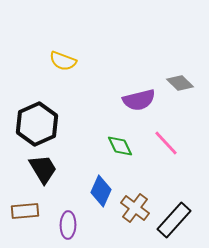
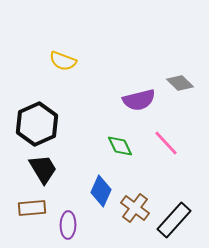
brown rectangle: moved 7 px right, 3 px up
